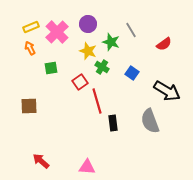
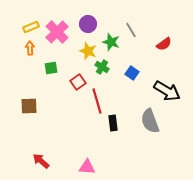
orange arrow: rotated 24 degrees clockwise
red square: moved 2 px left
